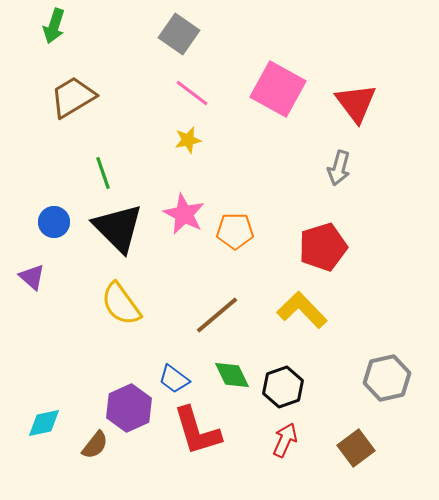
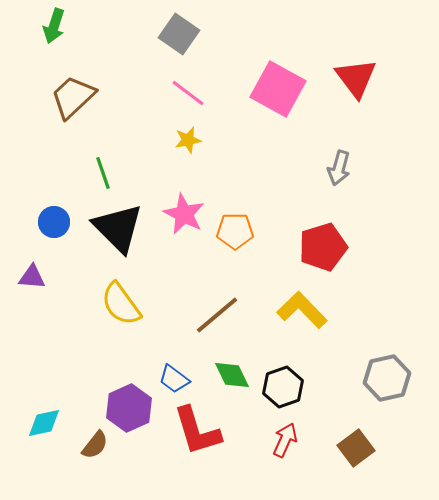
pink line: moved 4 px left
brown trapezoid: rotated 12 degrees counterclockwise
red triangle: moved 25 px up
purple triangle: rotated 36 degrees counterclockwise
